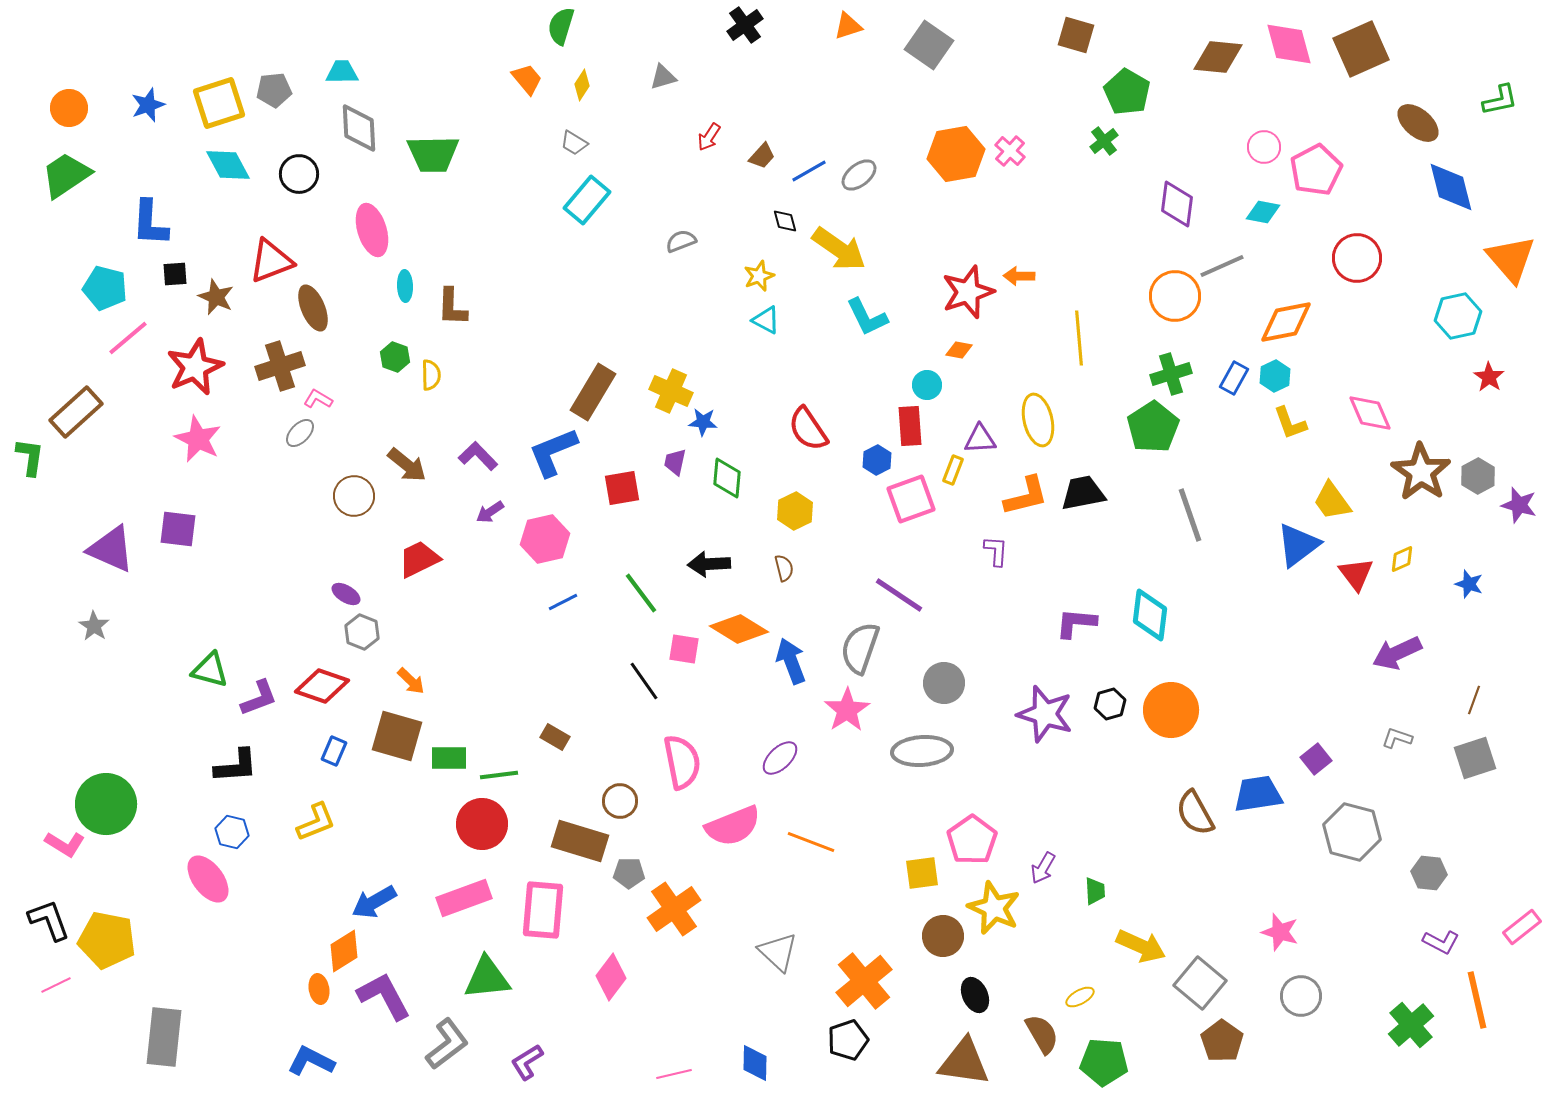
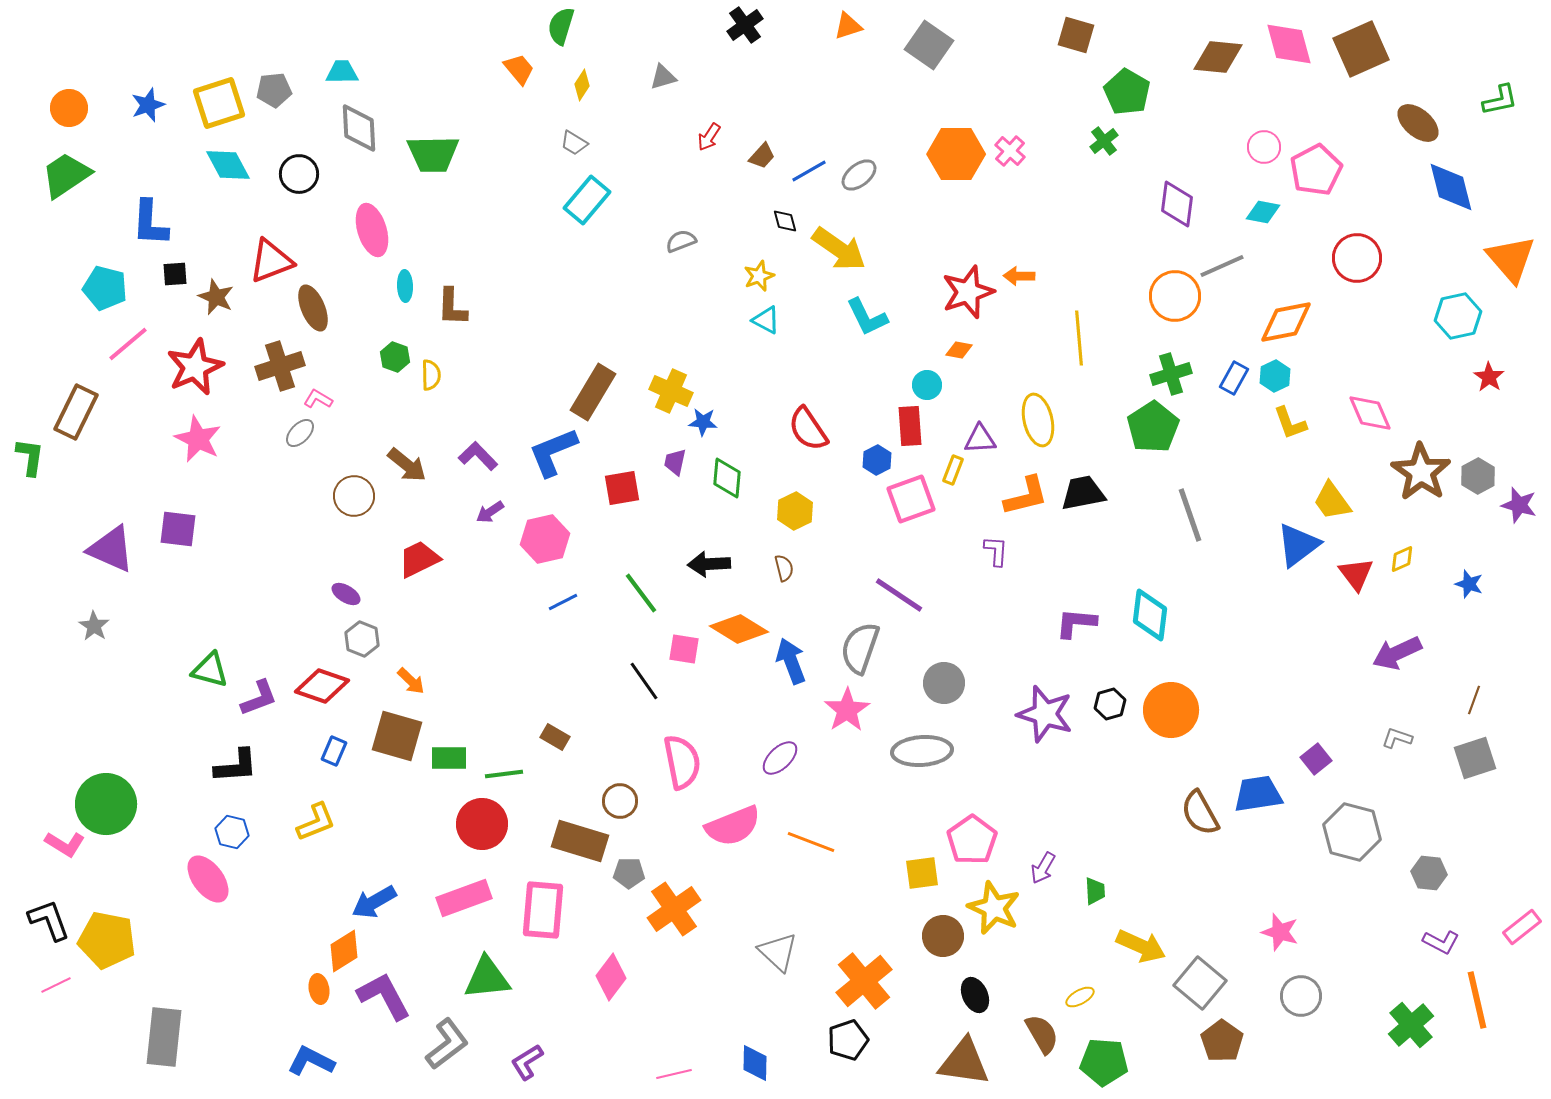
orange trapezoid at (527, 79): moved 8 px left, 10 px up
orange hexagon at (956, 154): rotated 10 degrees clockwise
pink line at (128, 338): moved 6 px down
brown rectangle at (76, 412): rotated 22 degrees counterclockwise
gray hexagon at (362, 632): moved 7 px down
green line at (499, 775): moved 5 px right, 1 px up
brown semicircle at (1195, 813): moved 5 px right
